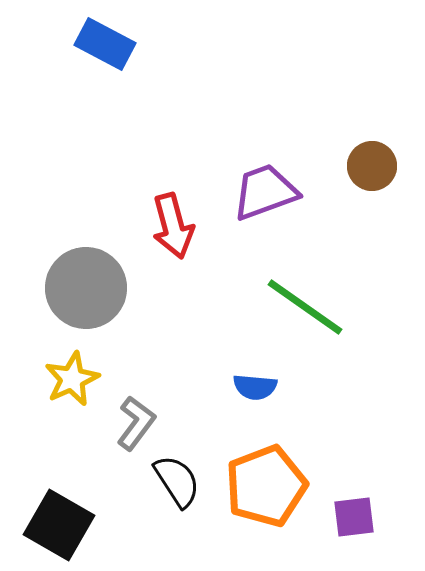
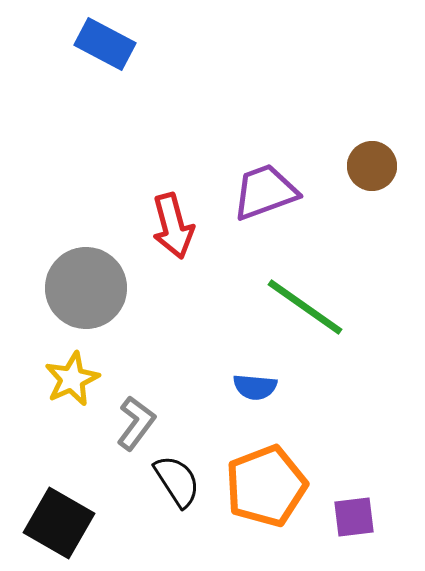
black square: moved 2 px up
